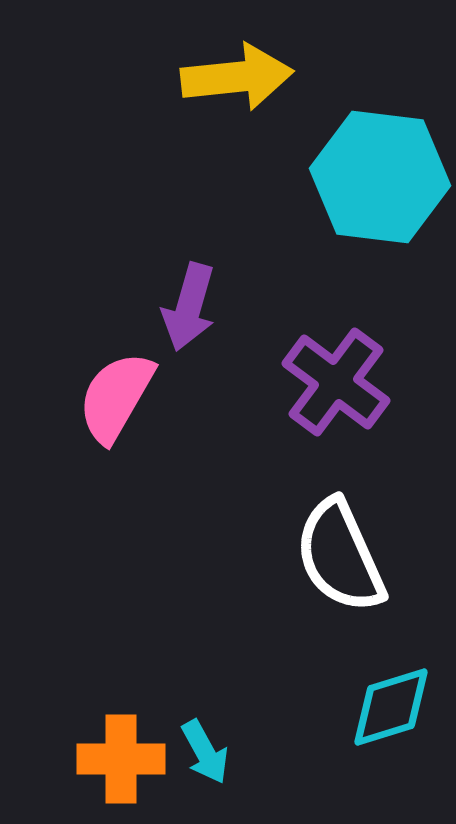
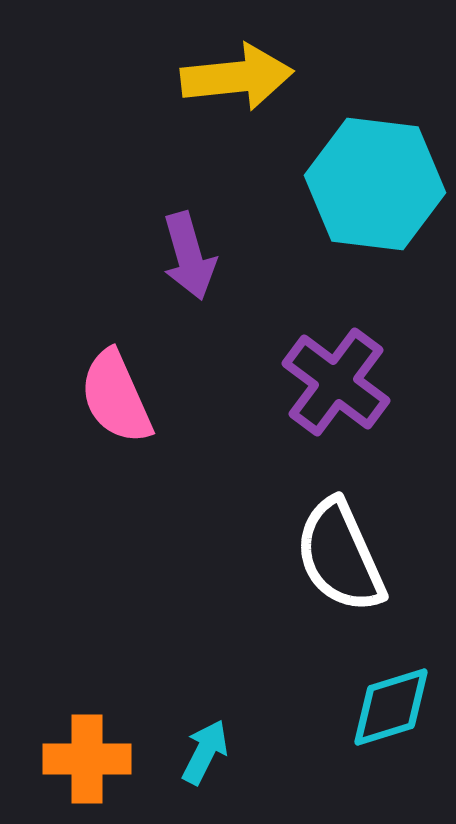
cyan hexagon: moved 5 px left, 7 px down
purple arrow: moved 51 px up; rotated 32 degrees counterclockwise
pink semicircle: rotated 54 degrees counterclockwise
cyan arrow: rotated 124 degrees counterclockwise
orange cross: moved 34 px left
